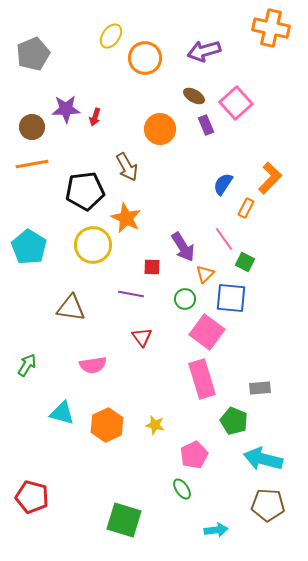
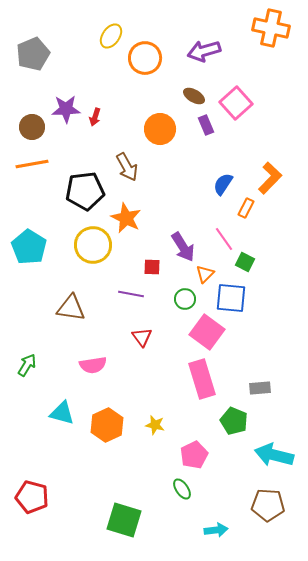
cyan arrow at (263, 459): moved 11 px right, 4 px up
